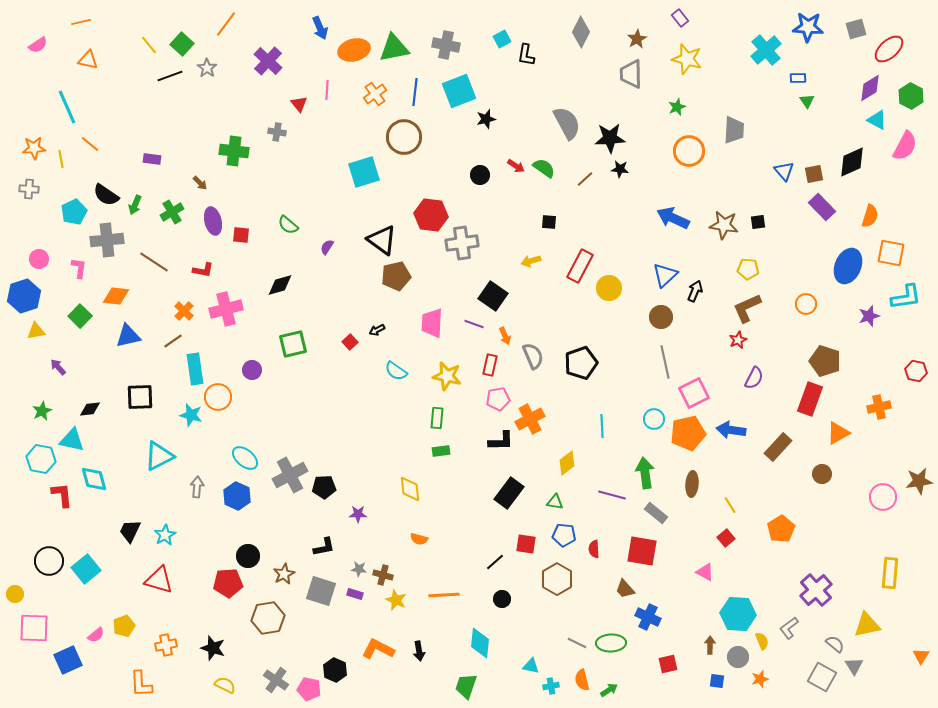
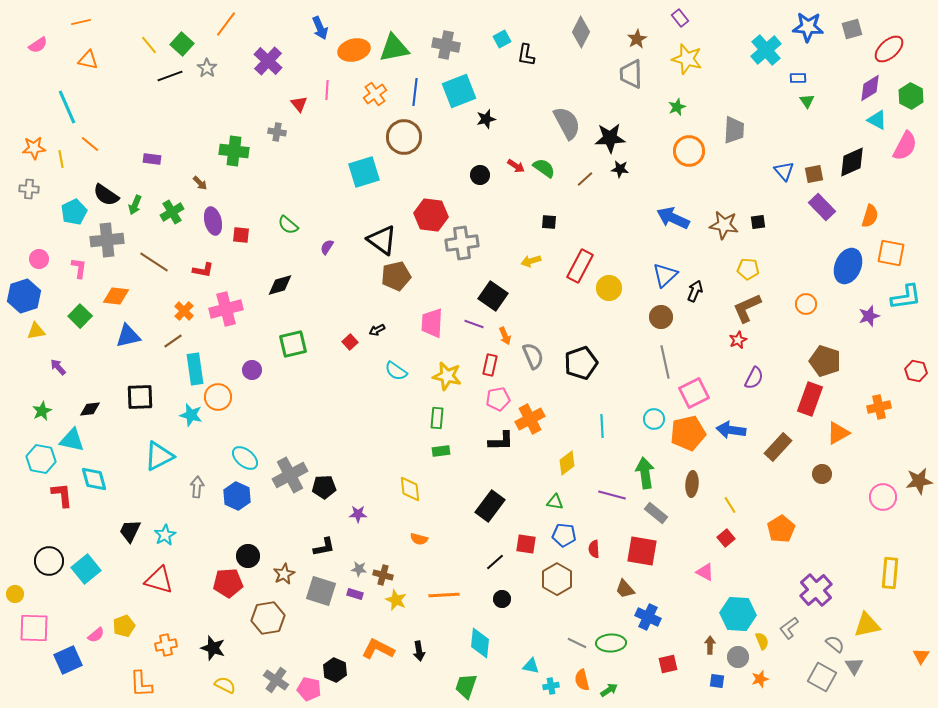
gray square at (856, 29): moved 4 px left
black rectangle at (509, 493): moved 19 px left, 13 px down
